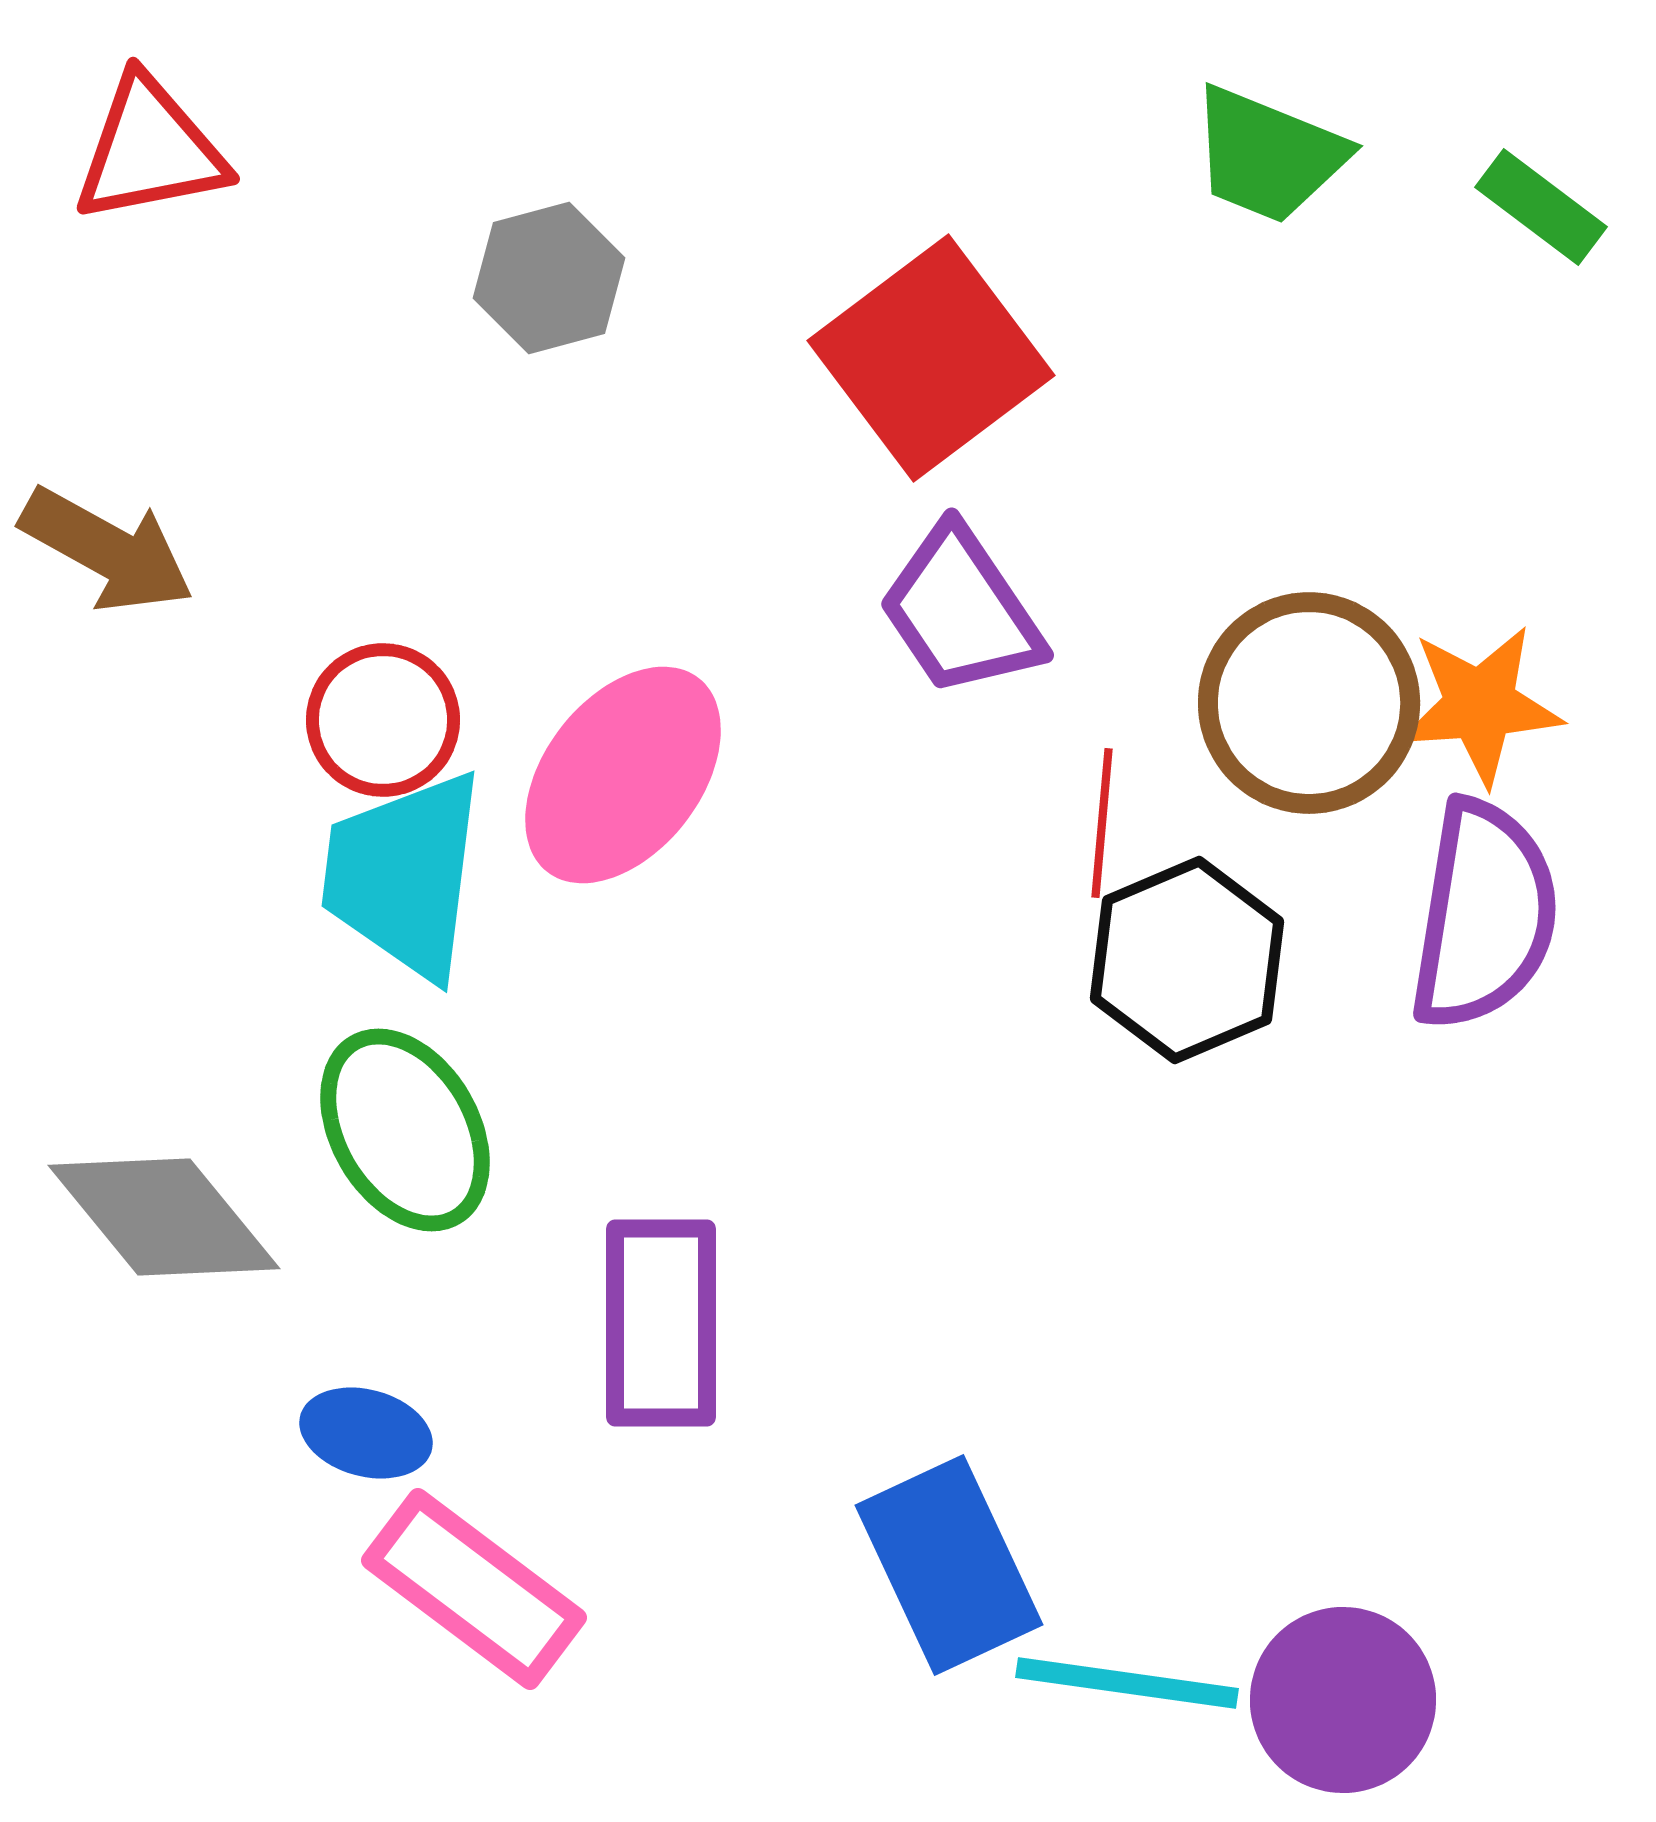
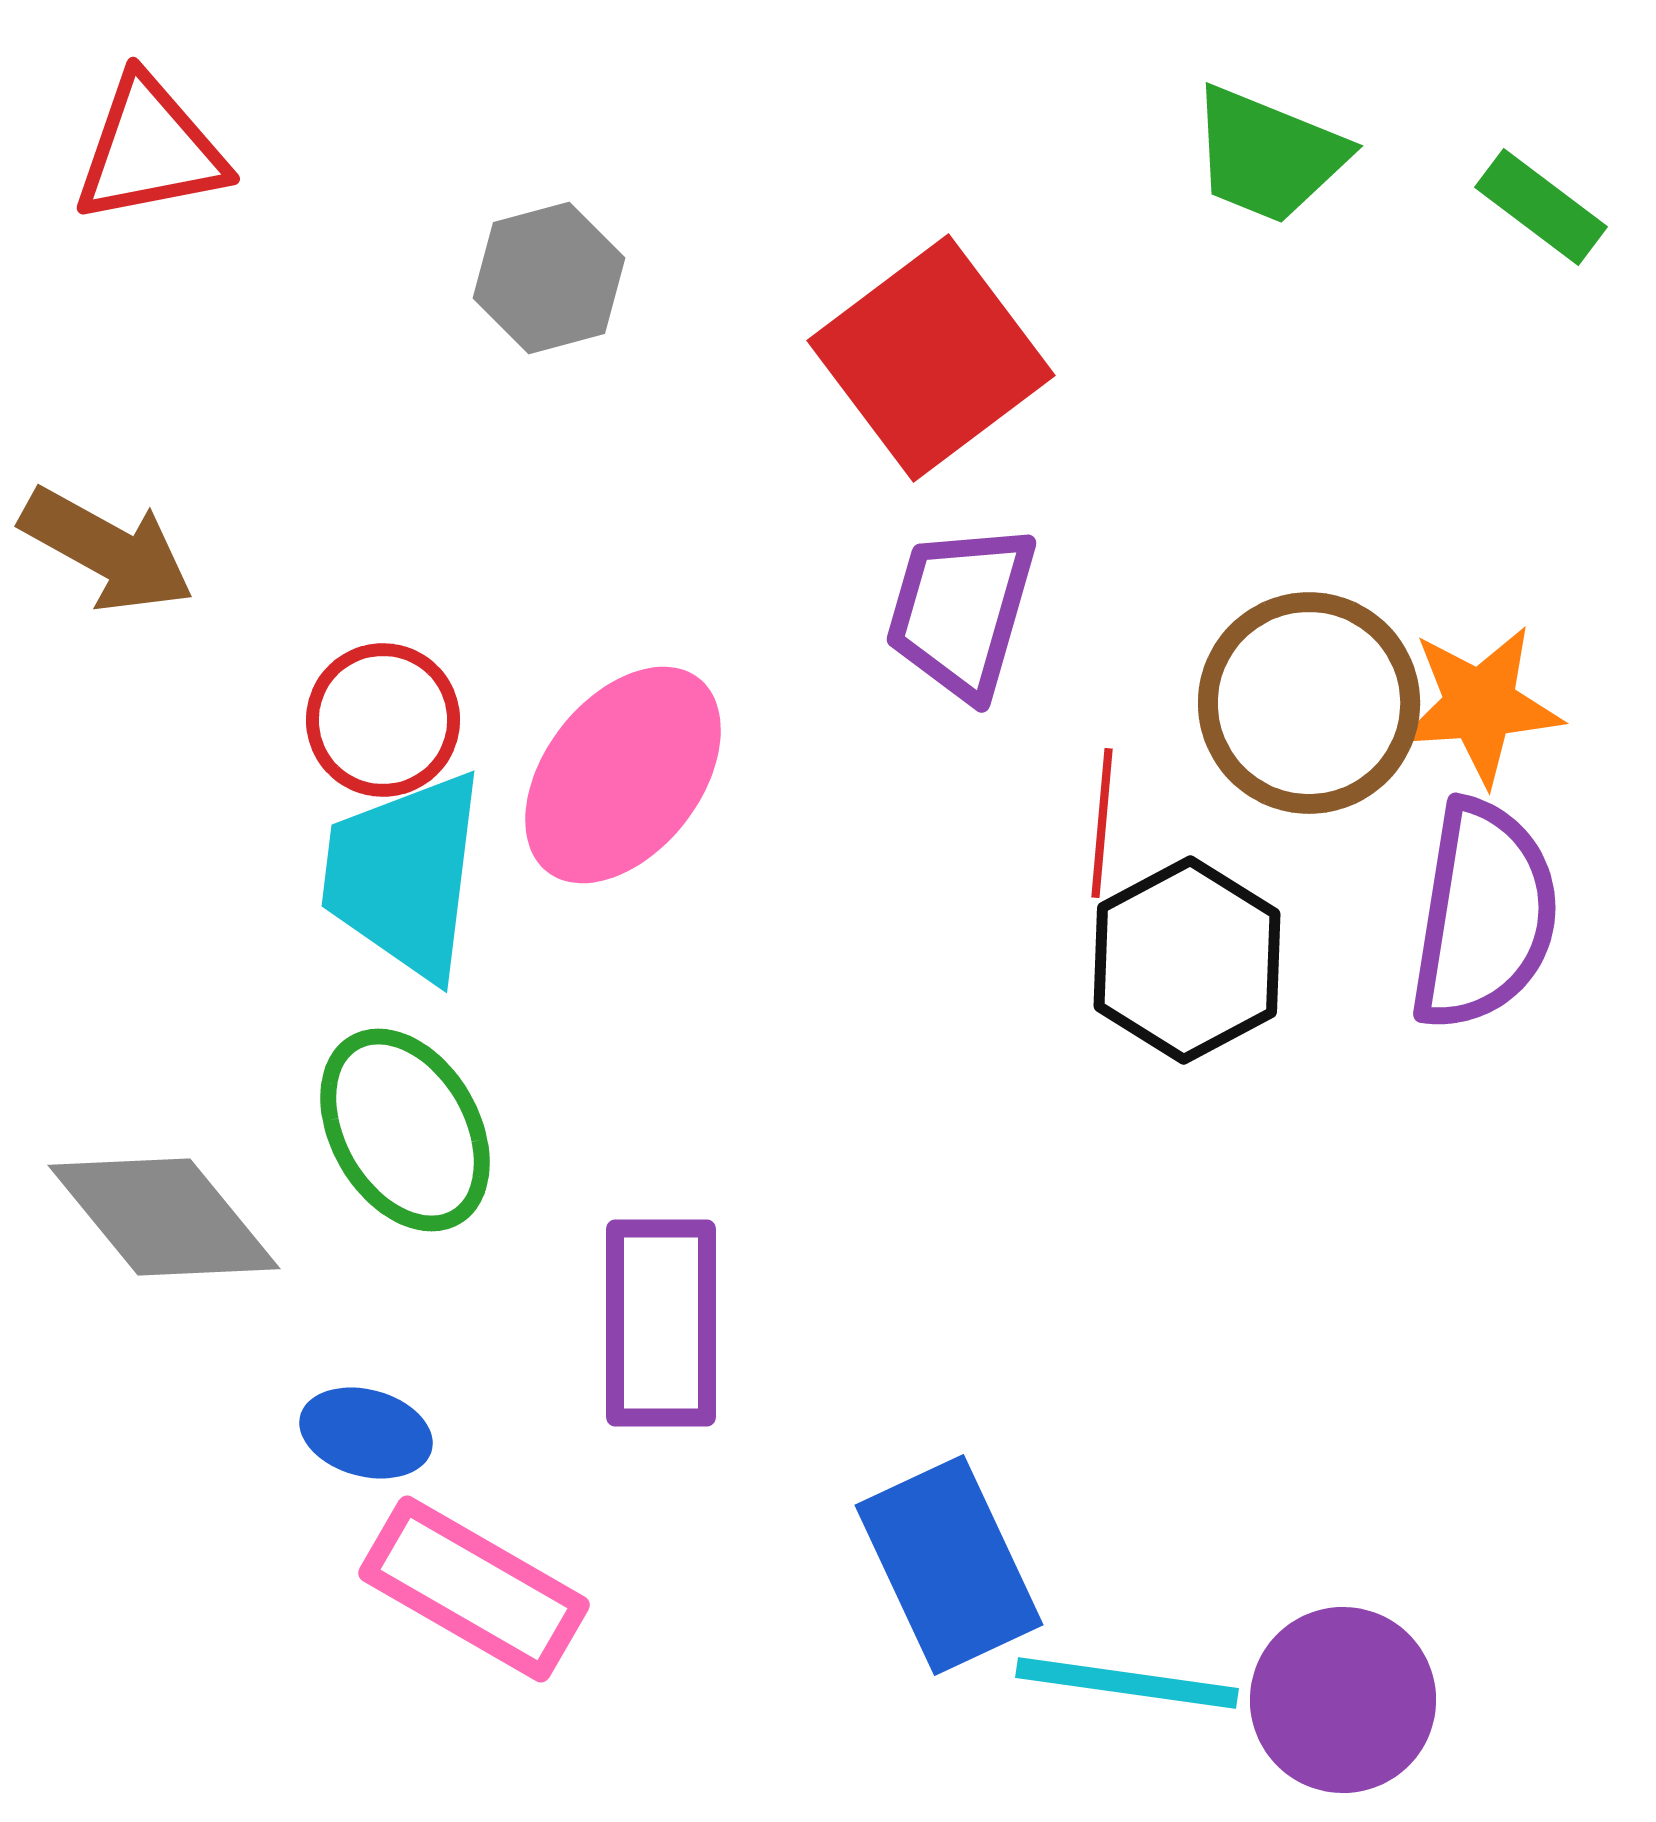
purple trapezoid: rotated 50 degrees clockwise
black hexagon: rotated 5 degrees counterclockwise
pink rectangle: rotated 7 degrees counterclockwise
